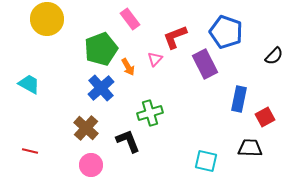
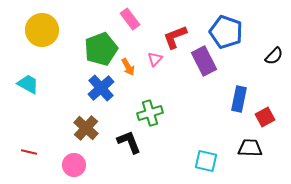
yellow circle: moved 5 px left, 11 px down
purple rectangle: moved 1 px left, 3 px up
cyan trapezoid: moved 1 px left
black L-shape: moved 1 px right, 1 px down
red line: moved 1 px left, 1 px down
pink circle: moved 17 px left
